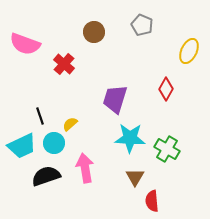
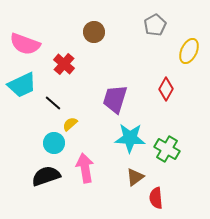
gray pentagon: moved 13 px right; rotated 20 degrees clockwise
black line: moved 13 px right, 13 px up; rotated 30 degrees counterclockwise
cyan trapezoid: moved 61 px up
brown triangle: rotated 24 degrees clockwise
red semicircle: moved 4 px right, 3 px up
